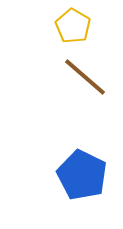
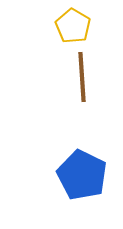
brown line: moved 3 px left; rotated 45 degrees clockwise
